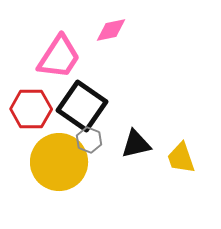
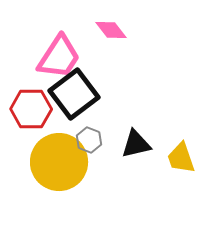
pink diamond: rotated 64 degrees clockwise
black square: moved 8 px left, 12 px up; rotated 18 degrees clockwise
